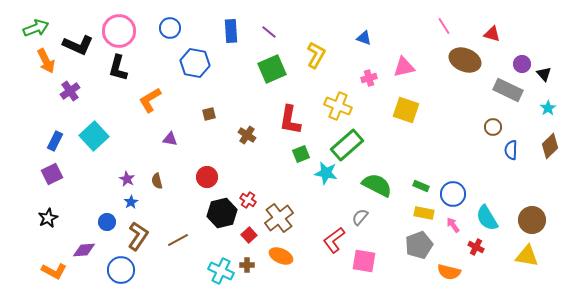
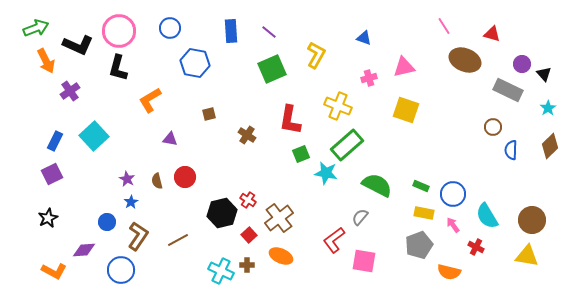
red circle at (207, 177): moved 22 px left
cyan semicircle at (487, 218): moved 2 px up
